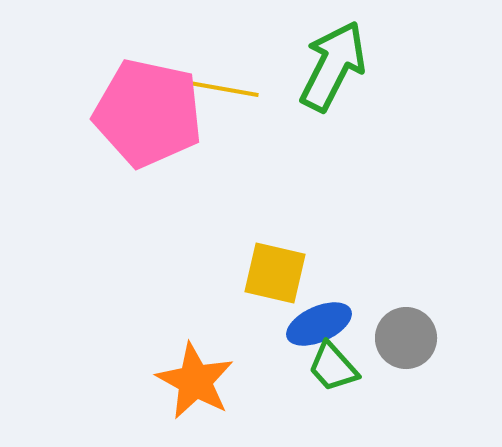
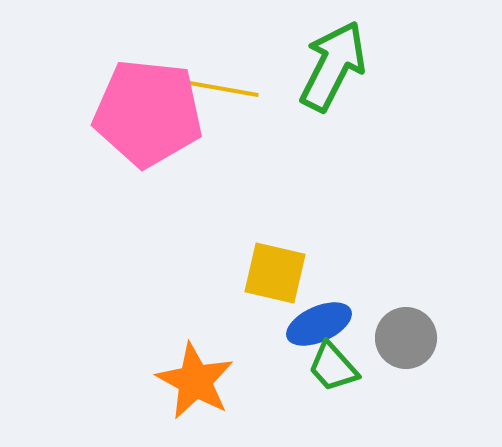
pink pentagon: rotated 6 degrees counterclockwise
